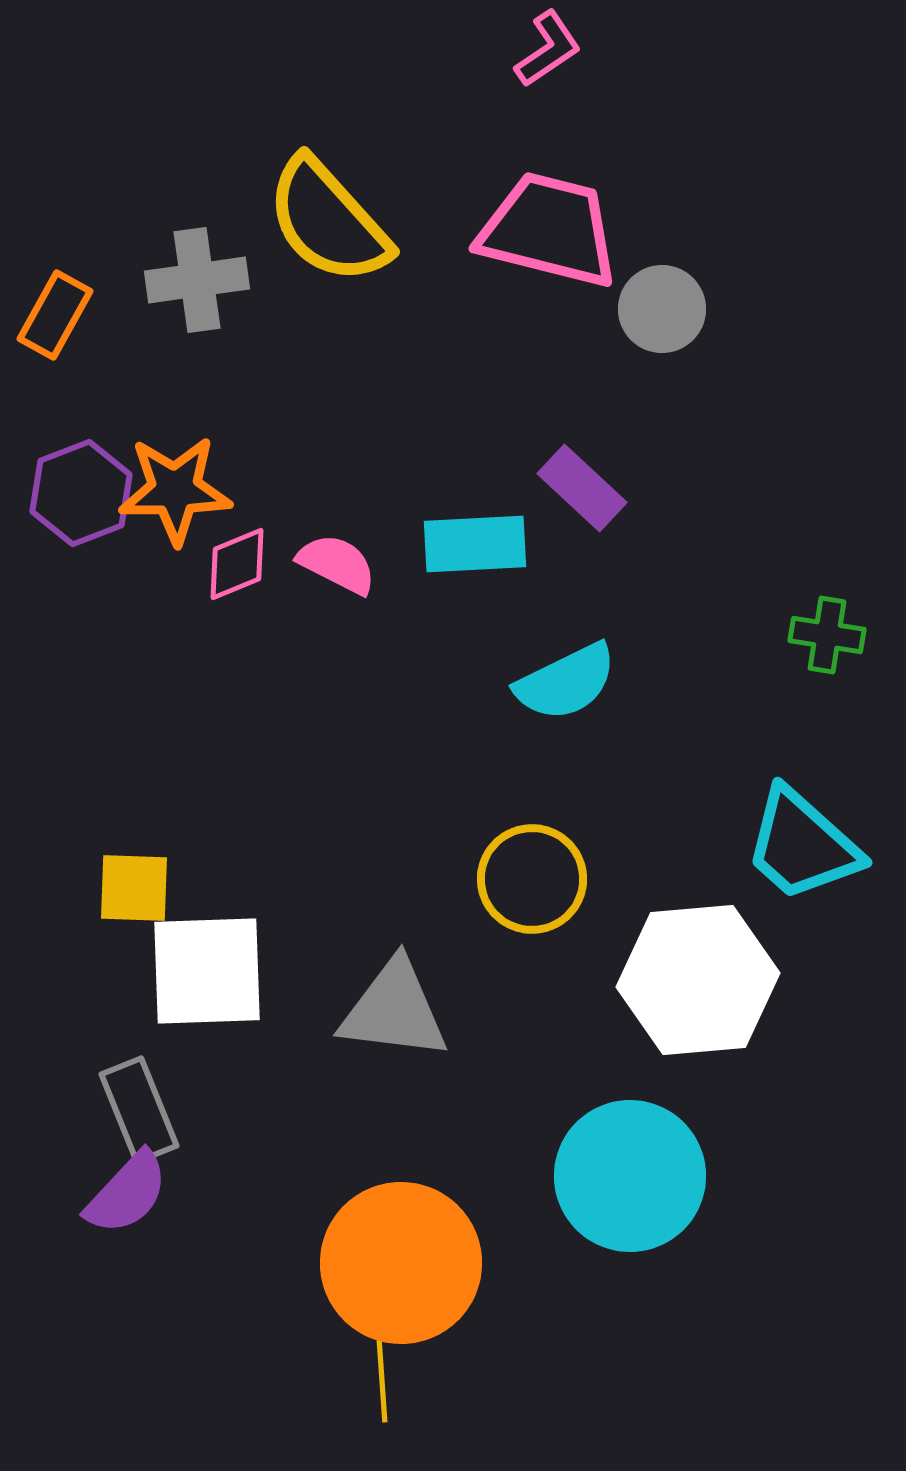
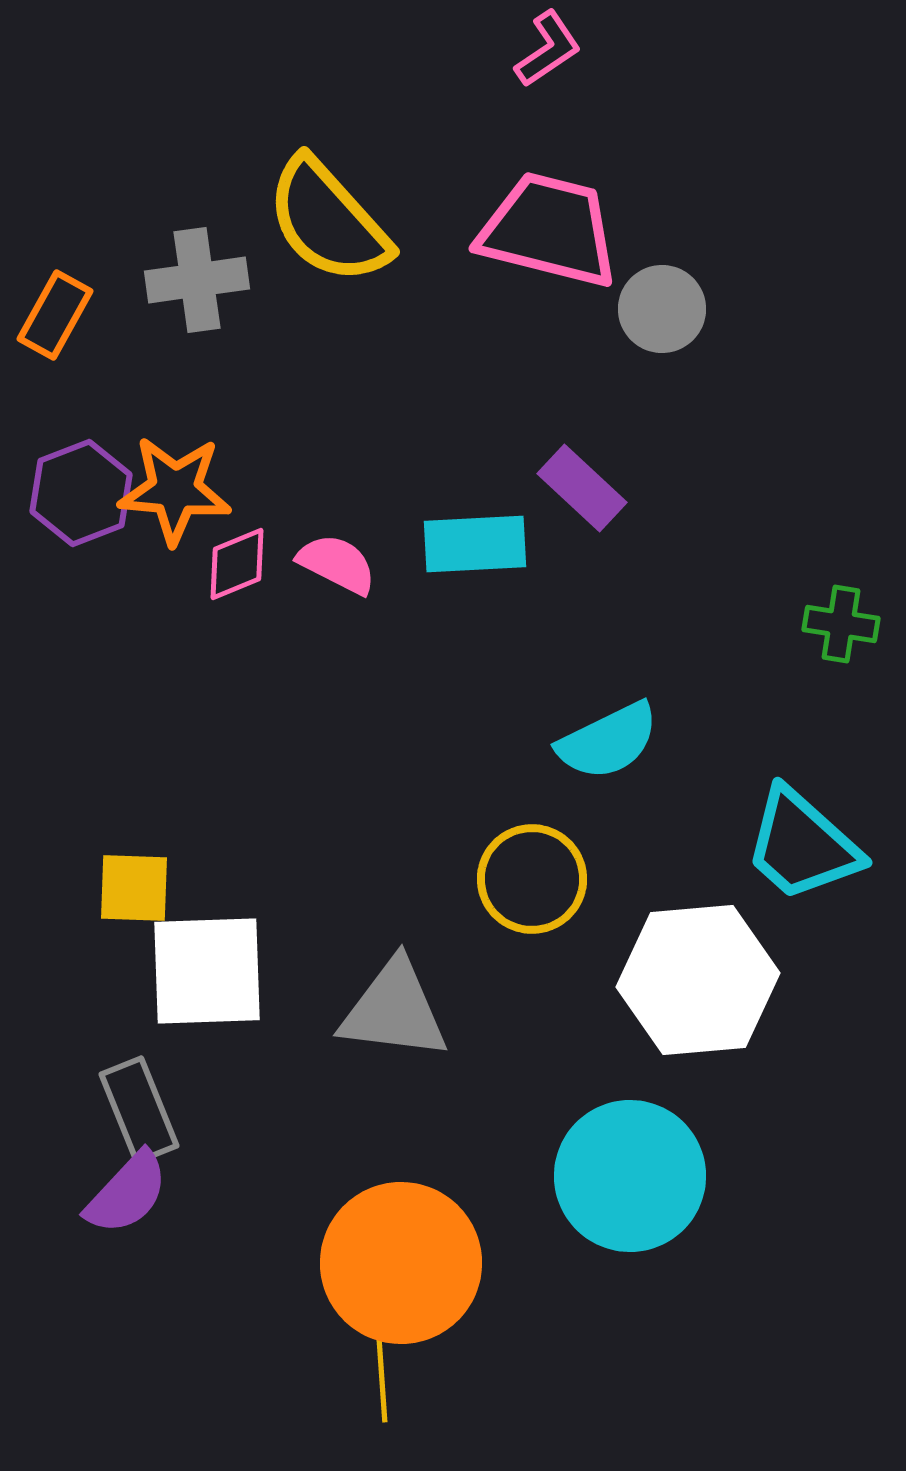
orange star: rotated 6 degrees clockwise
green cross: moved 14 px right, 11 px up
cyan semicircle: moved 42 px right, 59 px down
